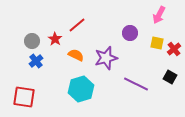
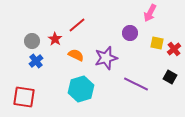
pink arrow: moved 9 px left, 2 px up
